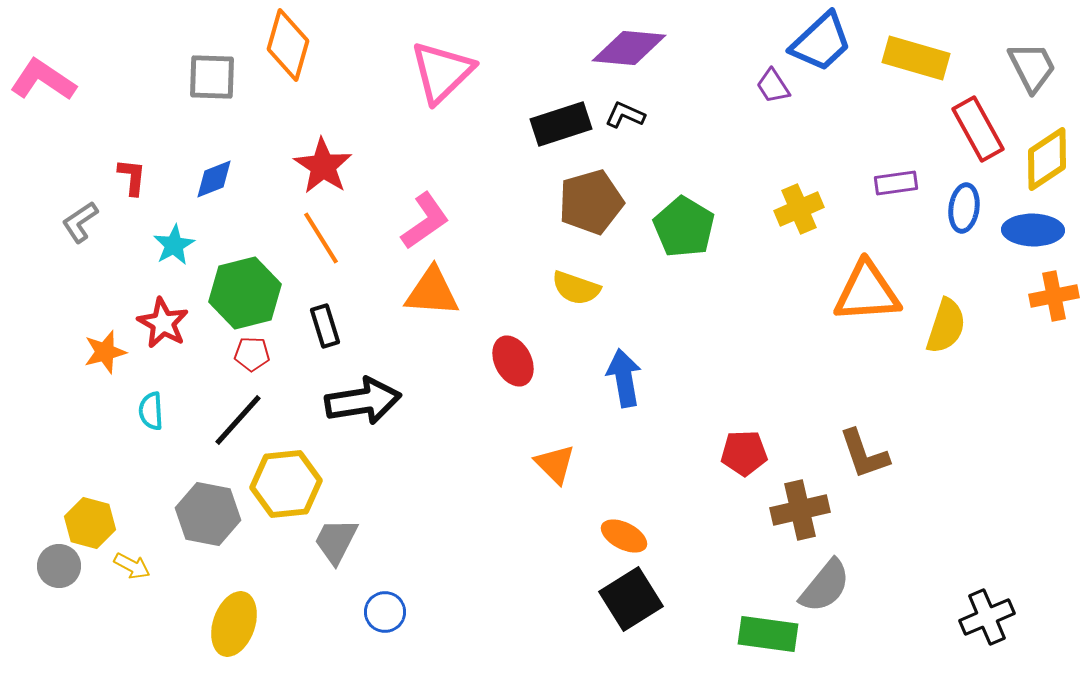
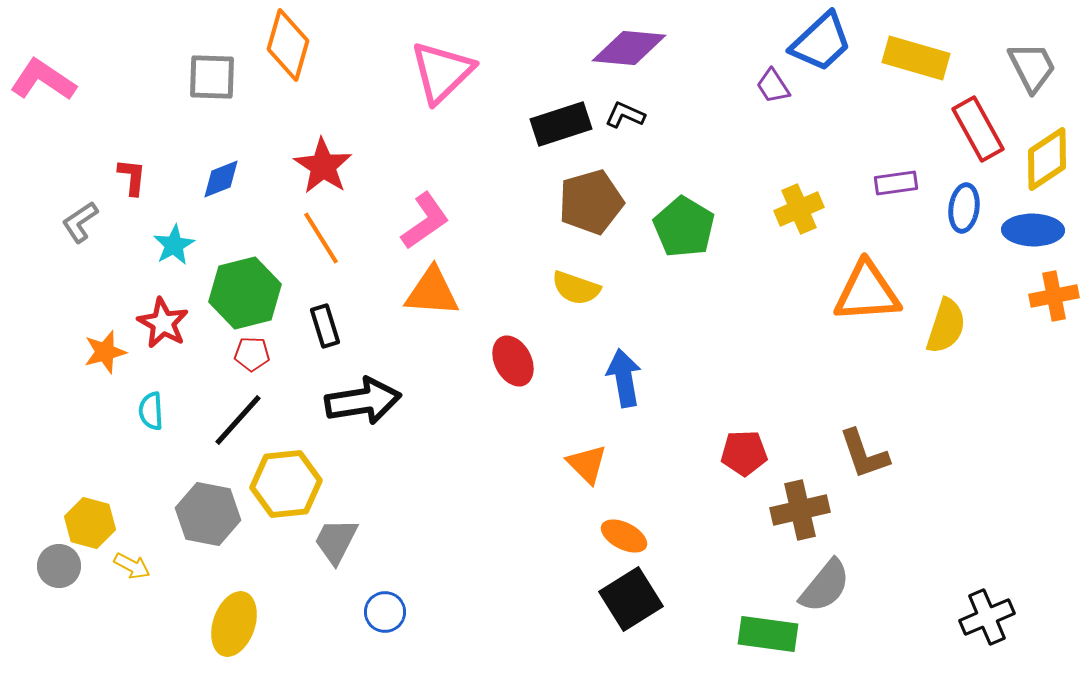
blue diamond at (214, 179): moved 7 px right
orange triangle at (555, 464): moved 32 px right
